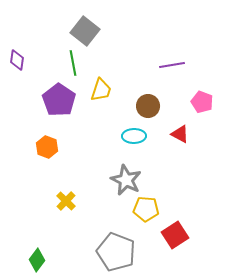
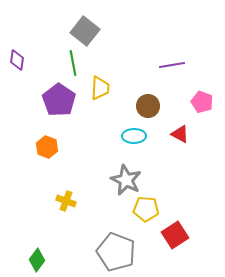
yellow trapezoid: moved 1 px left, 2 px up; rotated 15 degrees counterclockwise
yellow cross: rotated 24 degrees counterclockwise
